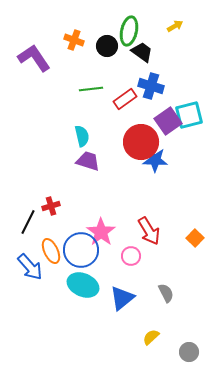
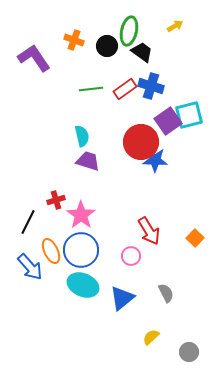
red rectangle: moved 10 px up
red cross: moved 5 px right, 6 px up
pink star: moved 20 px left, 17 px up
